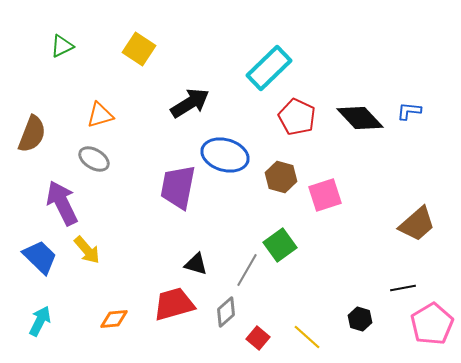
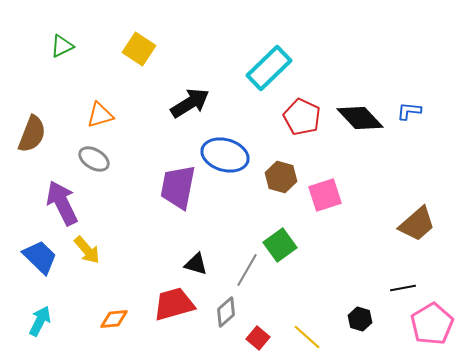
red pentagon: moved 5 px right
